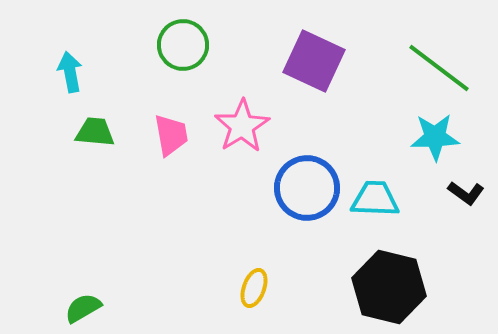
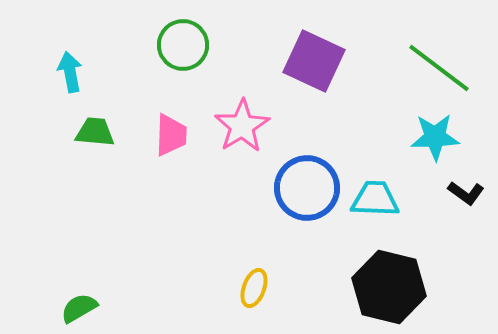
pink trapezoid: rotated 12 degrees clockwise
green semicircle: moved 4 px left
